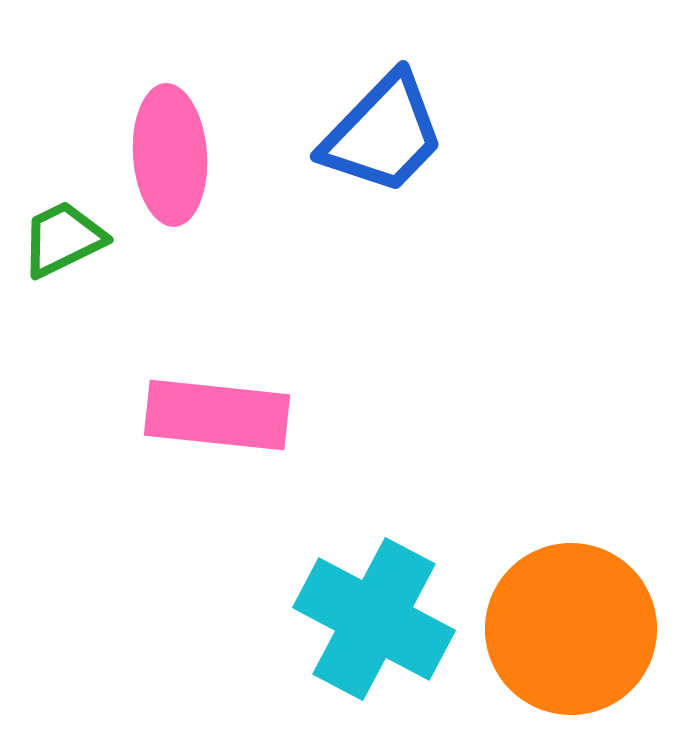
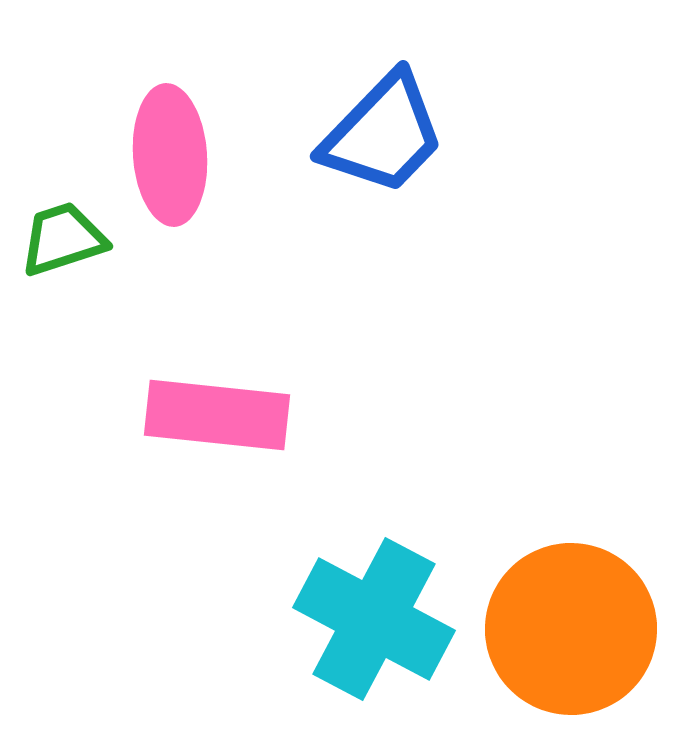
green trapezoid: rotated 8 degrees clockwise
